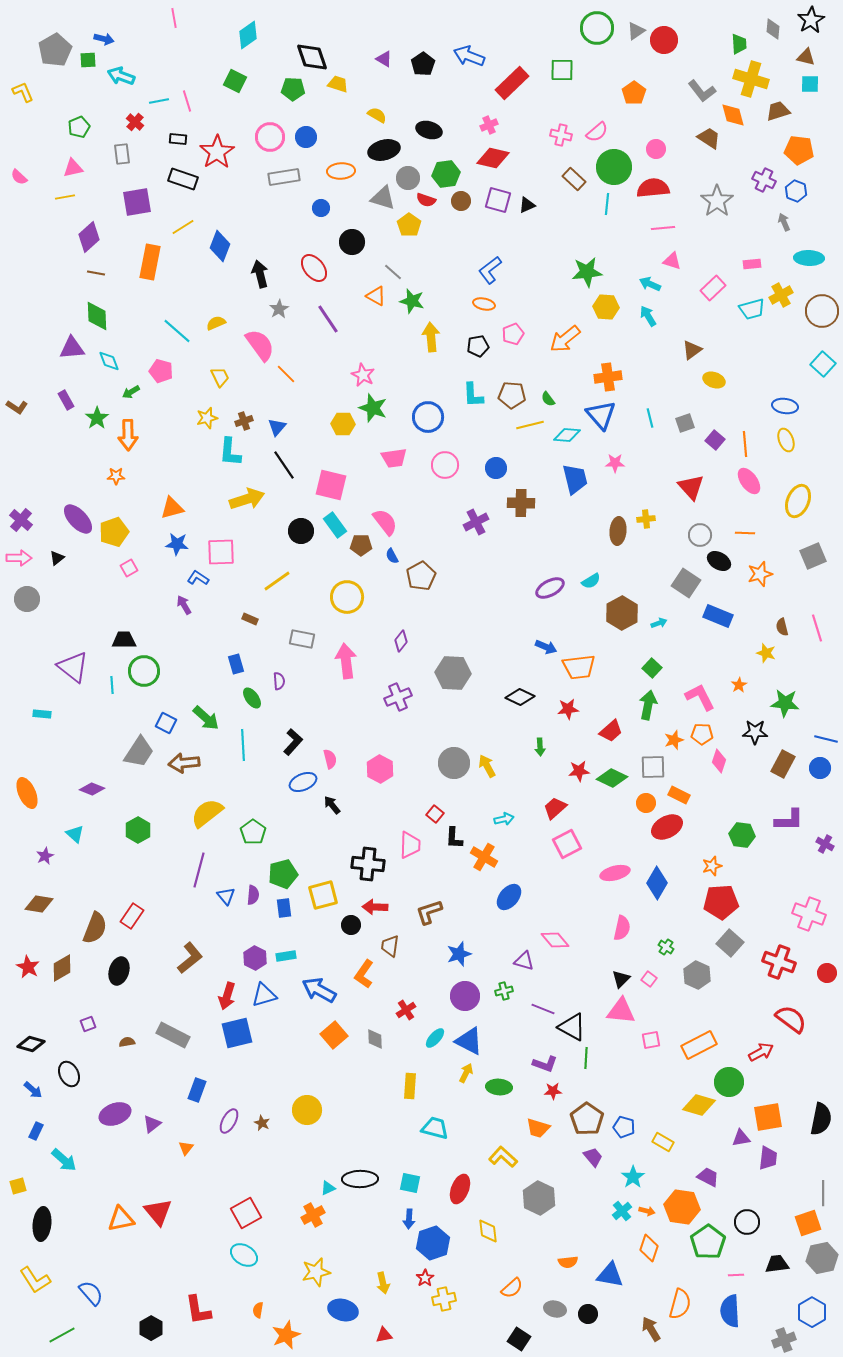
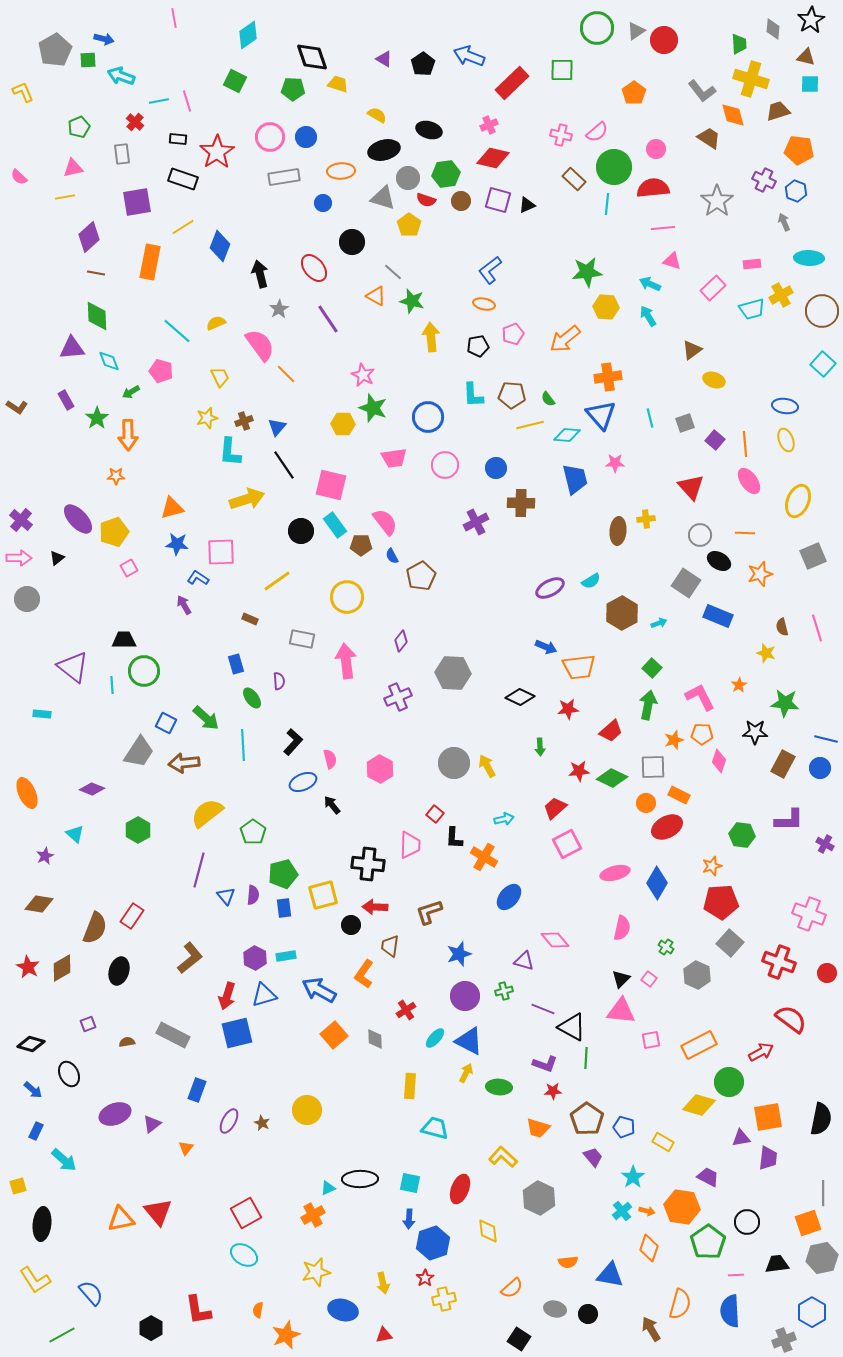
blue circle at (321, 208): moved 2 px right, 5 px up
